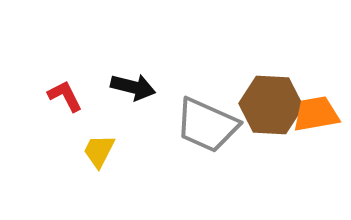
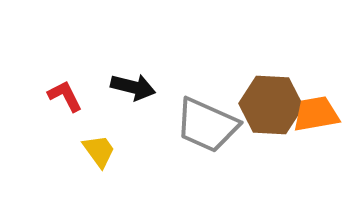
yellow trapezoid: rotated 117 degrees clockwise
